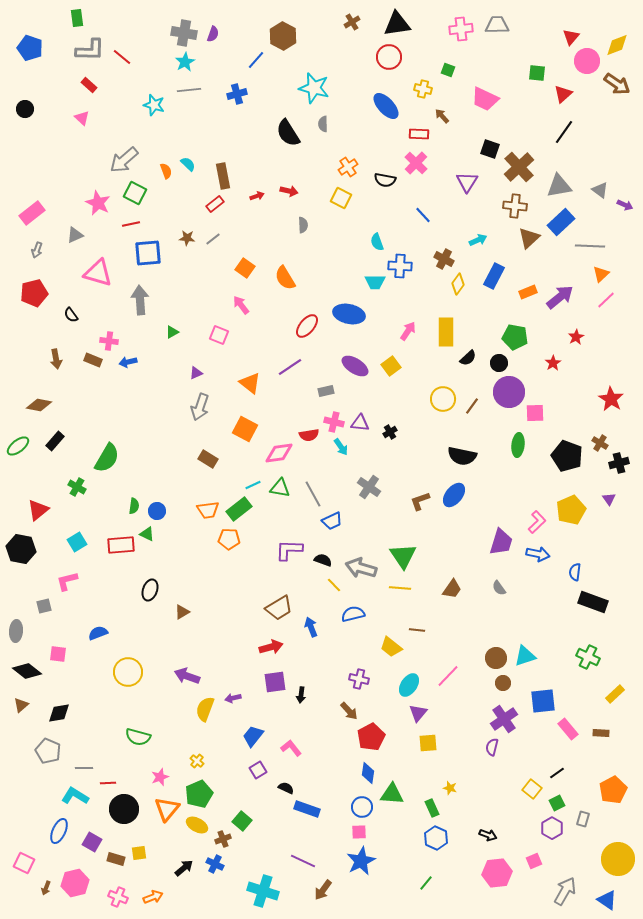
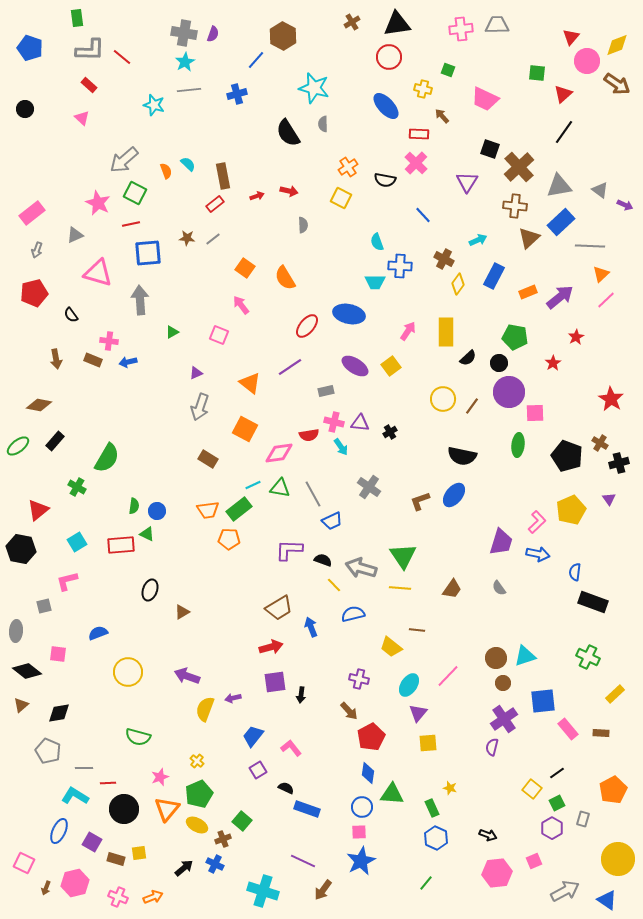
gray arrow at (565, 891): rotated 32 degrees clockwise
